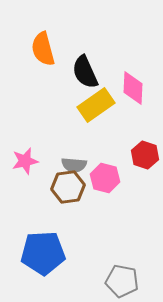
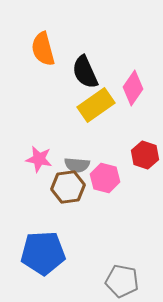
pink diamond: rotated 32 degrees clockwise
pink star: moved 14 px right, 2 px up; rotated 24 degrees clockwise
gray semicircle: moved 3 px right
